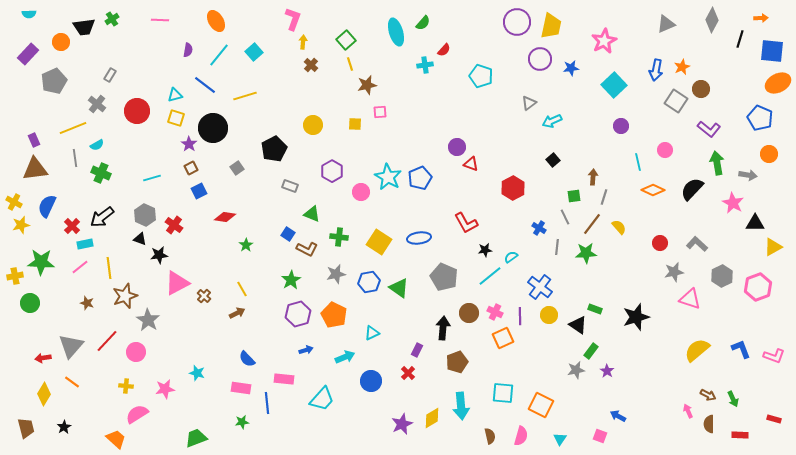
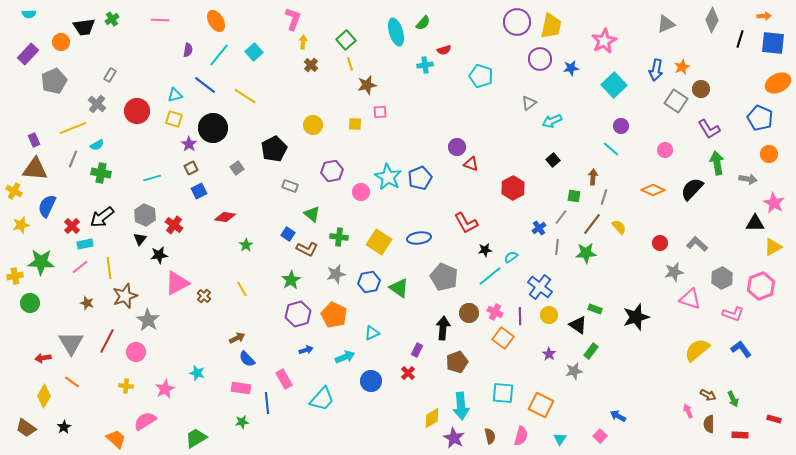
orange arrow at (761, 18): moved 3 px right, 2 px up
red semicircle at (444, 50): rotated 32 degrees clockwise
blue square at (772, 51): moved 1 px right, 8 px up
yellow line at (245, 96): rotated 50 degrees clockwise
yellow square at (176, 118): moved 2 px left, 1 px down
purple L-shape at (709, 129): rotated 20 degrees clockwise
gray line at (75, 158): moved 2 px left, 1 px down; rotated 30 degrees clockwise
cyan line at (638, 162): moved 27 px left, 13 px up; rotated 36 degrees counterclockwise
brown triangle at (35, 169): rotated 12 degrees clockwise
purple hexagon at (332, 171): rotated 20 degrees clockwise
green cross at (101, 173): rotated 12 degrees counterclockwise
gray arrow at (748, 175): moved 4 px down
green square at (574, 196): rotated 16 degrees clockwise
yellow cross at (14, 202): moved 11 px up
pink star at (733, 203): moved 41 px right
green triangle at (312, 214): rotated 18 degrees clockwise
gray line at (565, 217): moved 4 px left; rotated 63 degrees clockwise
blue cross at (539, 228): rotated 24 degrees clockwise
black triangle at (140, 239): rotated 48 degrees clockwise
gray hexagon at (722, 276): moved 2 px down
pink hexagon at (758, 287): moved 3 px right, 1 px up
brown arrow at (237, 313): moved 25 px down
orange square at (503, 338): rotated 30 degrees counterclockwise
red line at (107, 341): rotated 15 degrees counterclockwise
gray triangle at (71, 346): moved 3 px up; rotated 12 degrees counterclockwise
blue L-shape at (741, 349): rotated 15 degrees counterclockwise
pink L-shape at (774, 356): moved 41 px left, 42 px up
gray star at (576, 370): moved 2 px left, 1 px down
purple star at (607, 371): moved 58 px left, 17 px up
pink rectangle at (284, 379): rotated 54 degrees clockwise
pink star at (165, 389): rotated 18 degrees counterclockwise
yellow diamond at (44, 394): moved 2 px down
pink semicircle at (137, 414): moved 8 px right, 7 px down
purple star at (402, 424): moved 52 px right, 14 px down; rotated 20 degrees counterclockwise
brown trapezoid at (26, 428): rotated 140 degrees clockwise
pink square at (600, 436): rotated 24 degrees clockwise
green trapezoid at (196, 438): rotated 10 degrees counterclockwise
